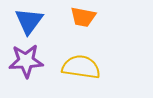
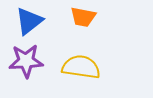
blue triangle: rotated 16 degrees clockwise
